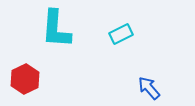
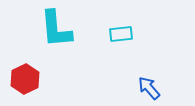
cyan L-shape: rotated 9 degrees counterclockwise
cyan rectangle: rotated 20 degrees clockwise
